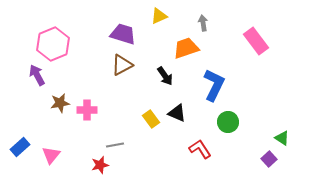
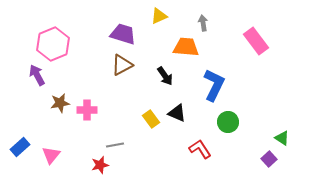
orange trapezoid: moved 1 px up; rotated 24 degrees clockwise
